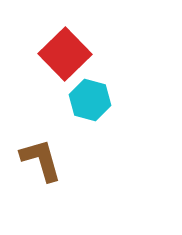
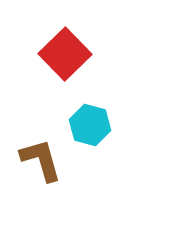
cyan hexagon: moved 25 px down
